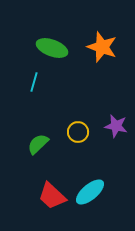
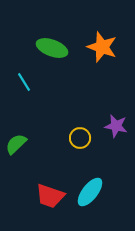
cyan line: moved 10 px left; rotated 48 degrees counterclockwise
yellow circle: moved 2 px right, 6 px down
green semicircle: moved 22 px left
cyan ellipse: rotated 12 degrees counterclockwise
red trapezoid: moved 2 px left; rotated 24 degrees counterclockwise
